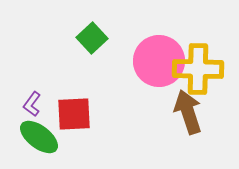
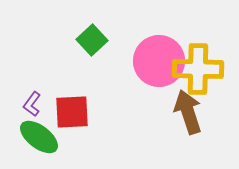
green square: moved 2 px down
red square: moved 2 px left, 2 px up
